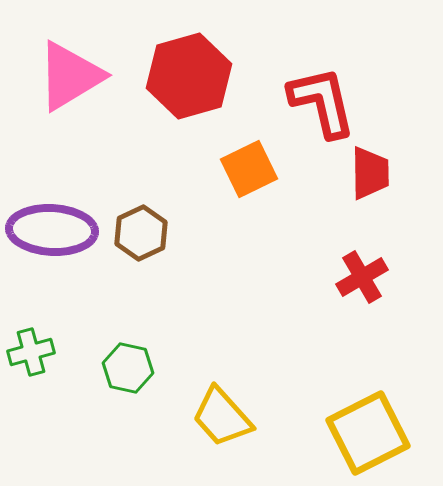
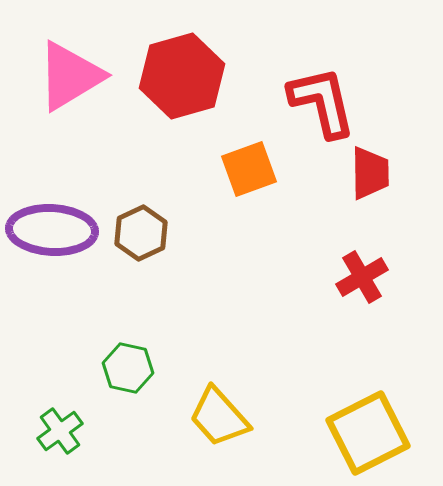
red hexagon: moved 7 px left
orange square: rotated 6 degrees clockwise
green cross: moved 29 px right, 79 px down; rotated 21 degrees counterclockwise
yellow trapezoid: moved 3 px left
